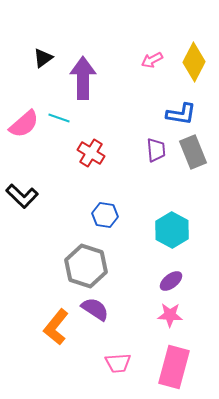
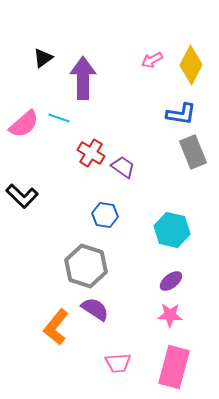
yellow diamond: moved 3 px left, 3 px down
purple trapezoid: moved 33 px left, 17 px down; rotated 50 degrees counterclockwise
cyan hexagon: rotated 16 degrees counterclockwise
